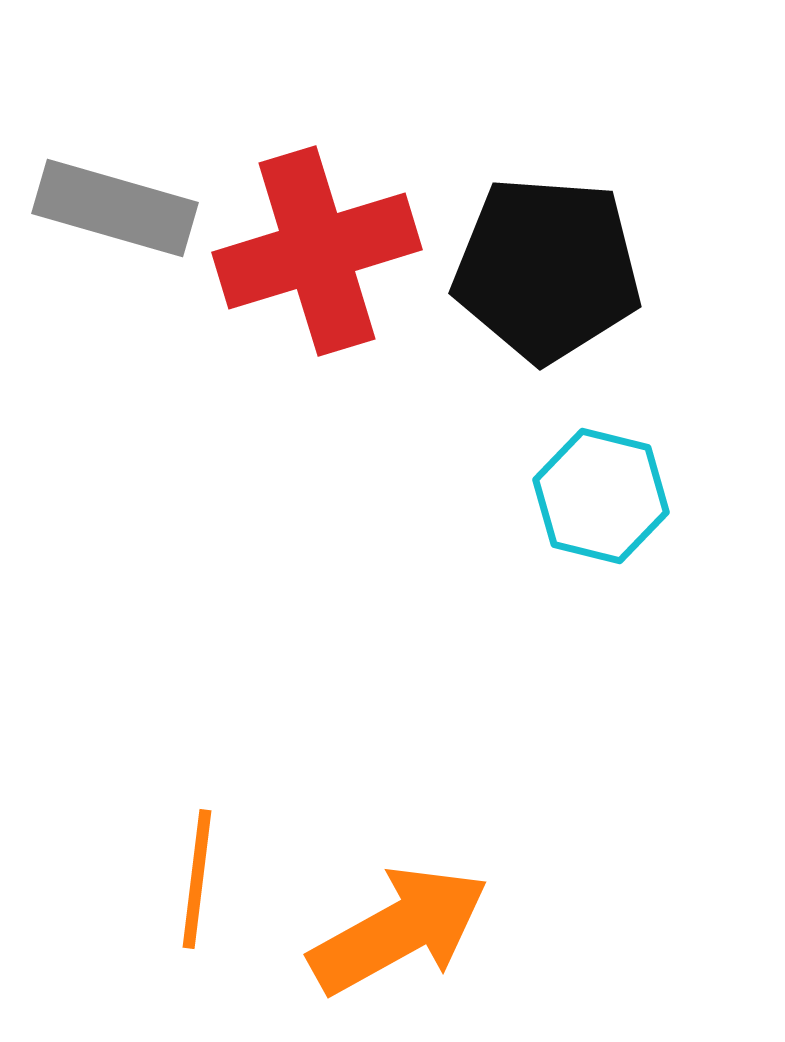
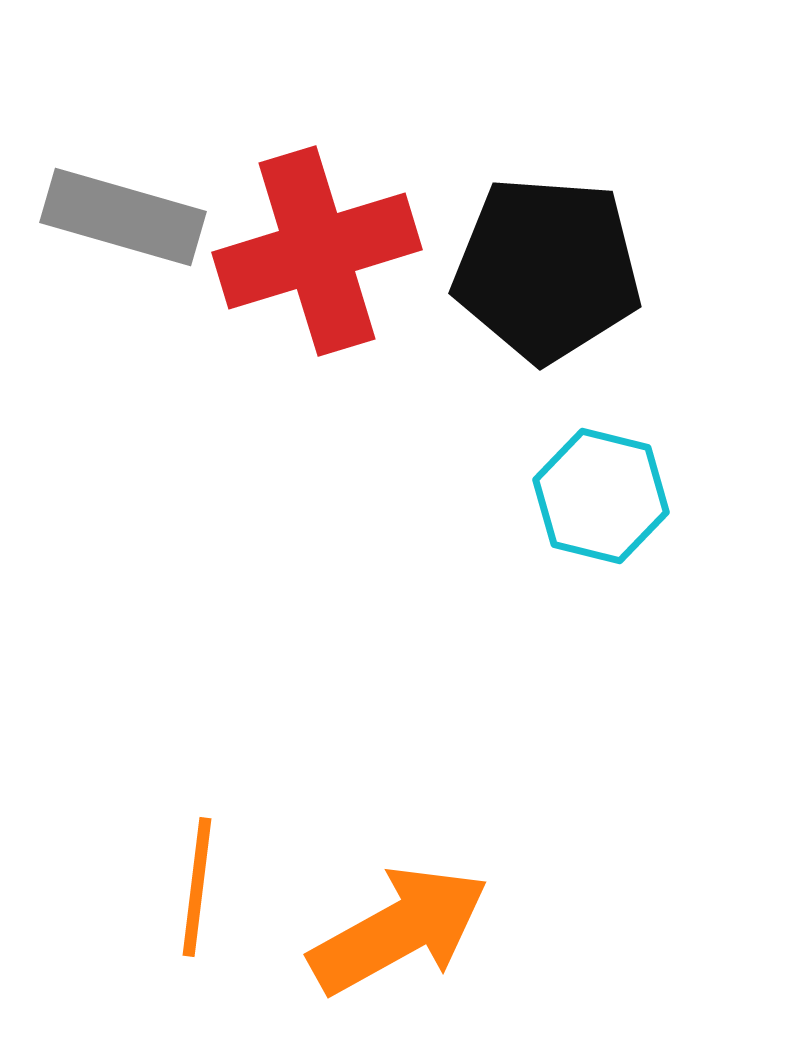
gray rectangle: moved 8 px right, 9 px down
orange line: moved 8 px down
